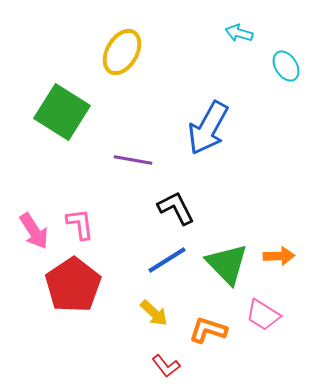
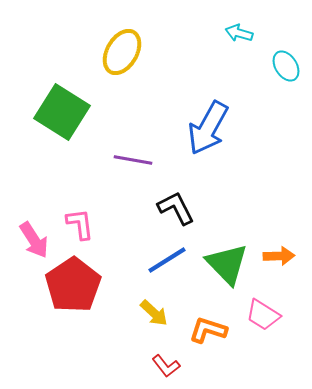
pink arrow: moved 9 px down
